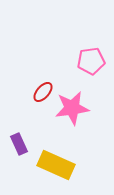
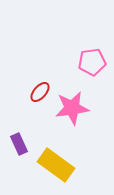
pink pentagon: moved 1 px right, 1 px down
red ellipse: moved 3 px left
yellow rectangle: rotated 12 degrees clockwise
